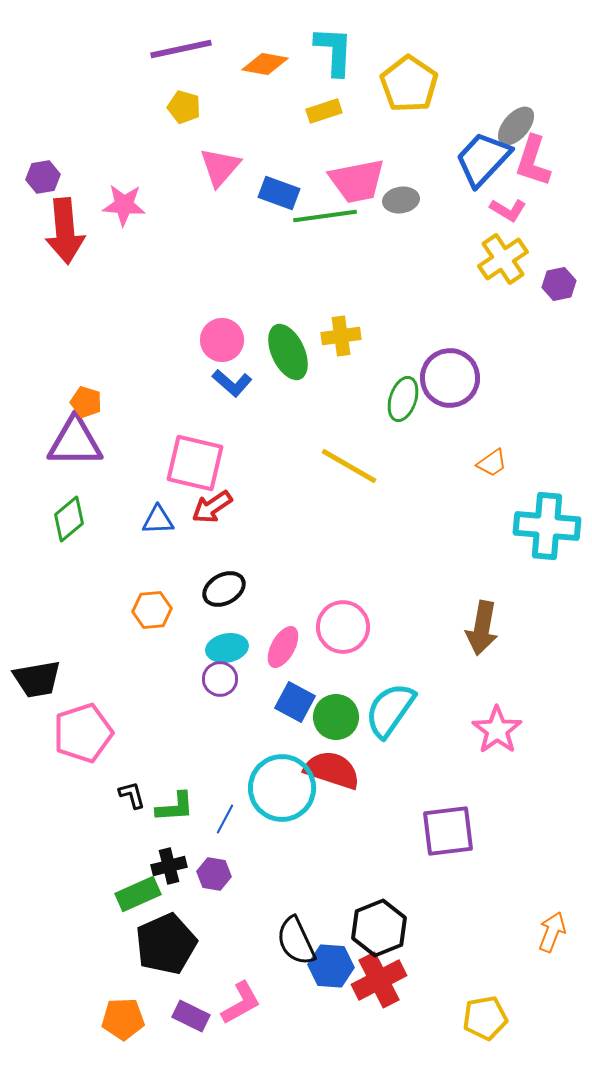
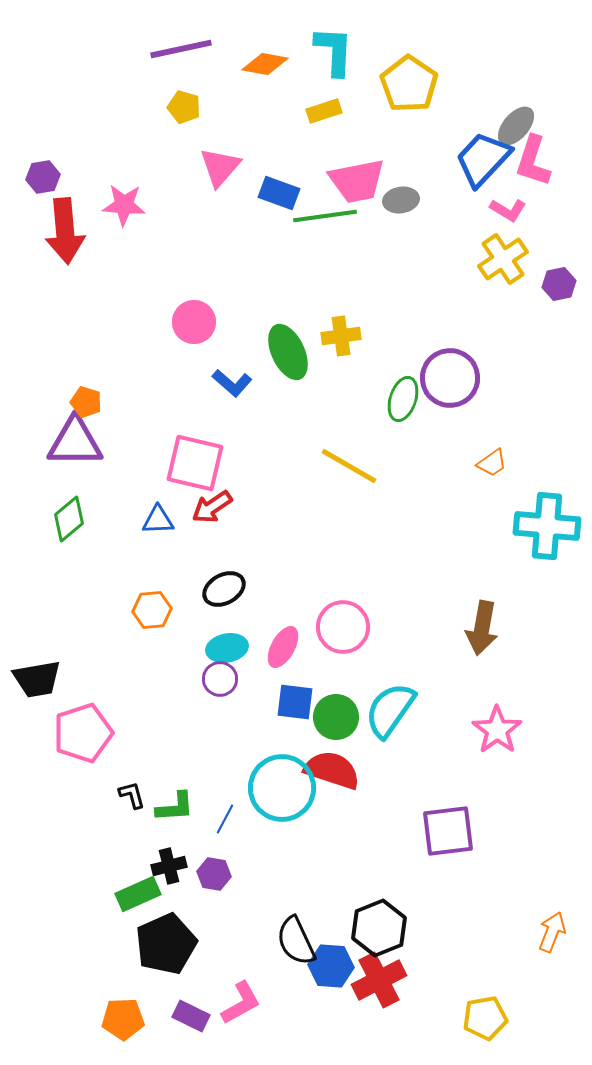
pink circle at (222, 340): moved 28 px left, 18 px up
blue square at (295, 702): rotated 21 degrees counterclockwise
